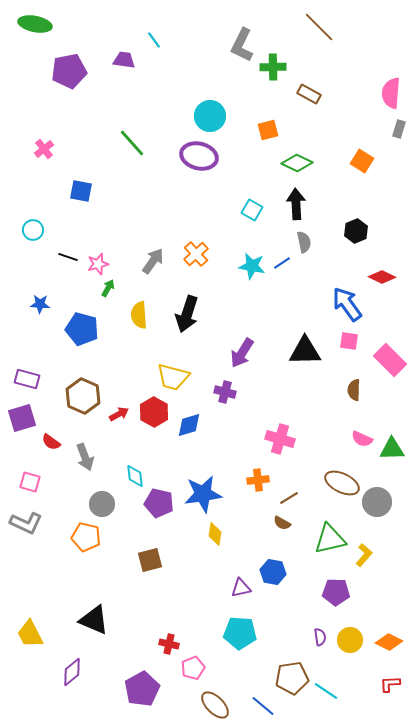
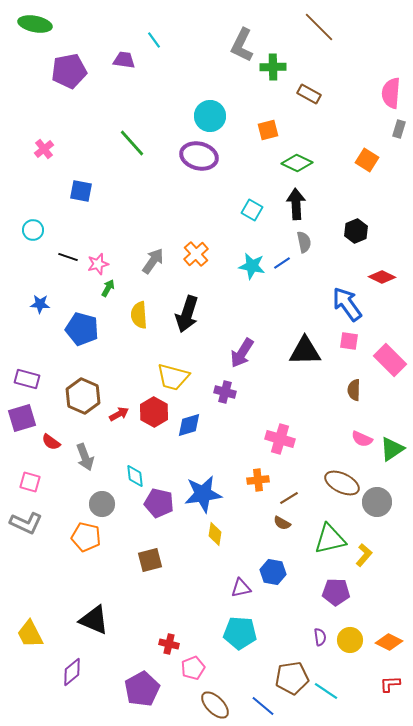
orange square at (362, 161): moved 5 px right, 1 px up
green triangle at (392, 449): rotated 32 degrees counterclockwise
